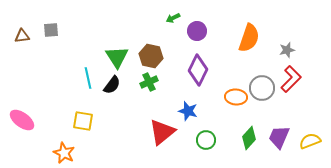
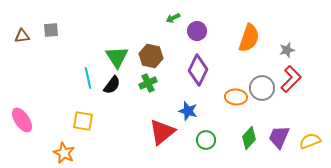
green cross: moved 1 px left, 1 px down
pink ellipse: rotated 20 degrees clockwise
